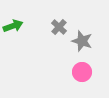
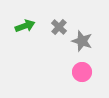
green arrow: moved 12 px right
